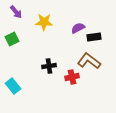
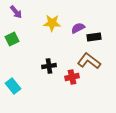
yellow star: moved 8 px right, 1 px down
